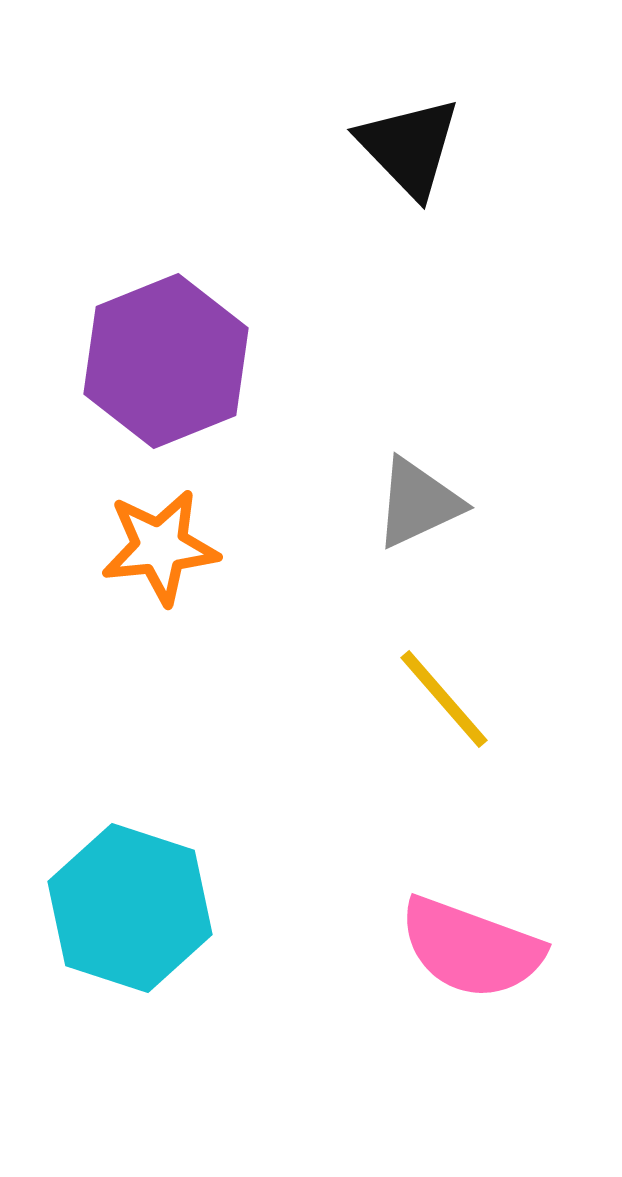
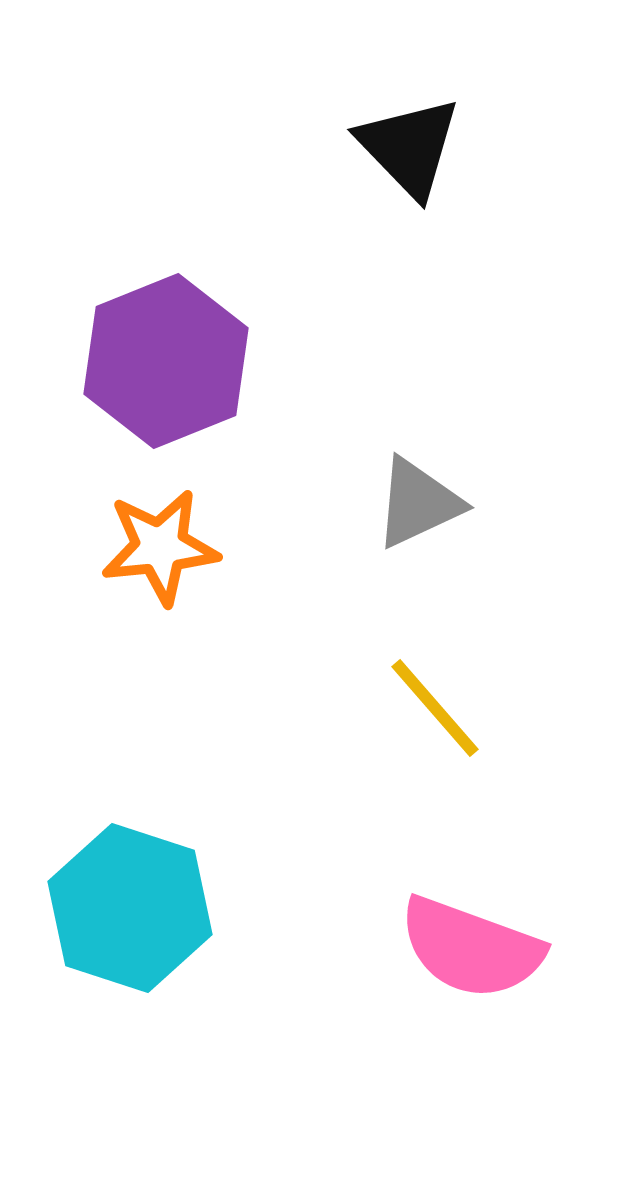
yellow line: moved 9 px left, 9 px down
